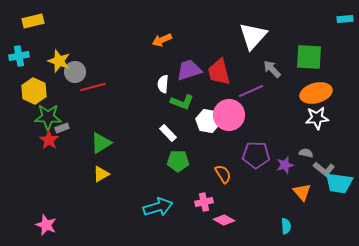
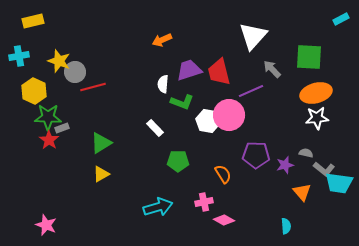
cyan rectangle: moved 4 px left; rotated 21 degrees counterclockwise
white rectangle: moved 13 px left, 5 px up
